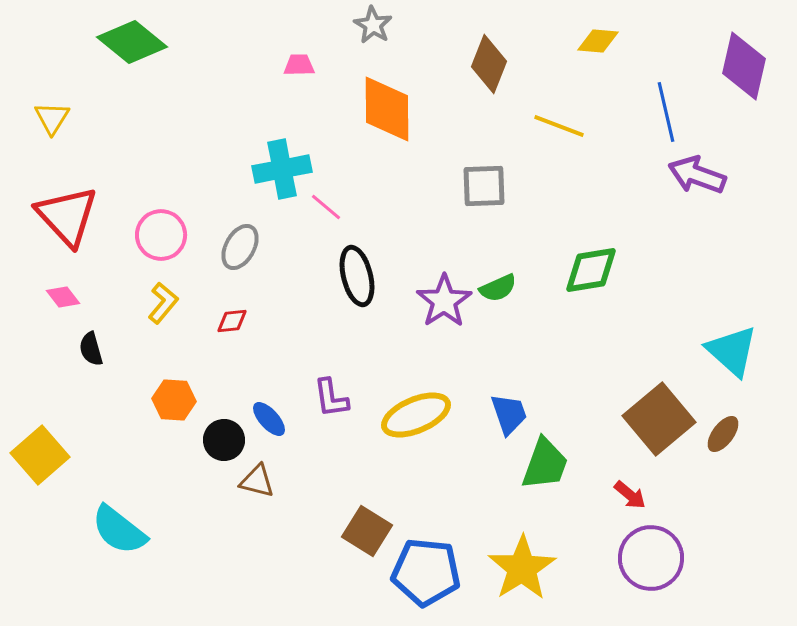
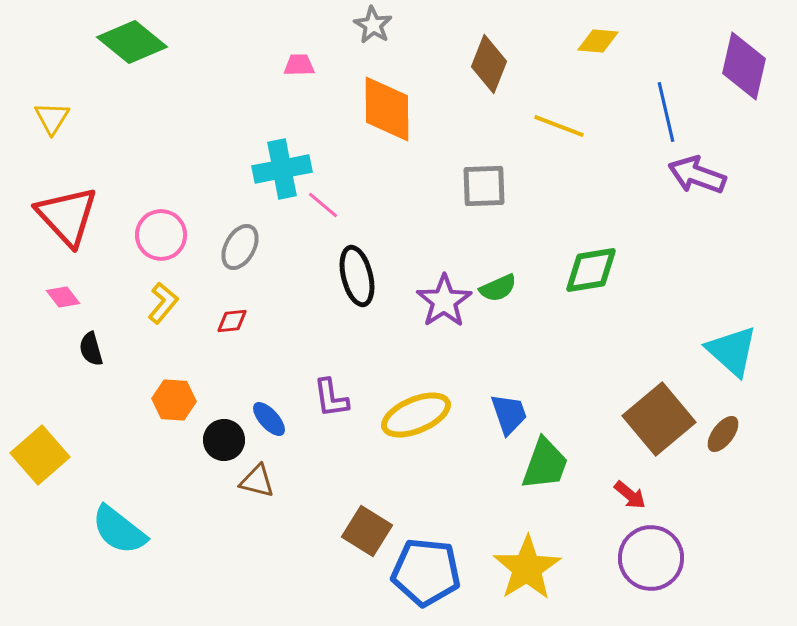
pink line at (326, 207): moved 3 px left, 2 px up
yellow star at (522, 568): moved 5 px right
